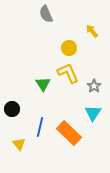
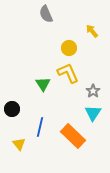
gray star: moved 1 px left, 5 px down
orange rectangle: moved 4 px right, 3 px down
